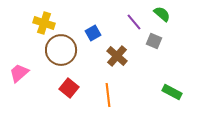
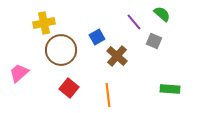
yellow cross: rotated 30 degrees counterclockwise
blue square: moved 4 px right, 4 px down
green rectangle: moved 2 px left, 3 px up; rotated 24 degrees counterclockwise
